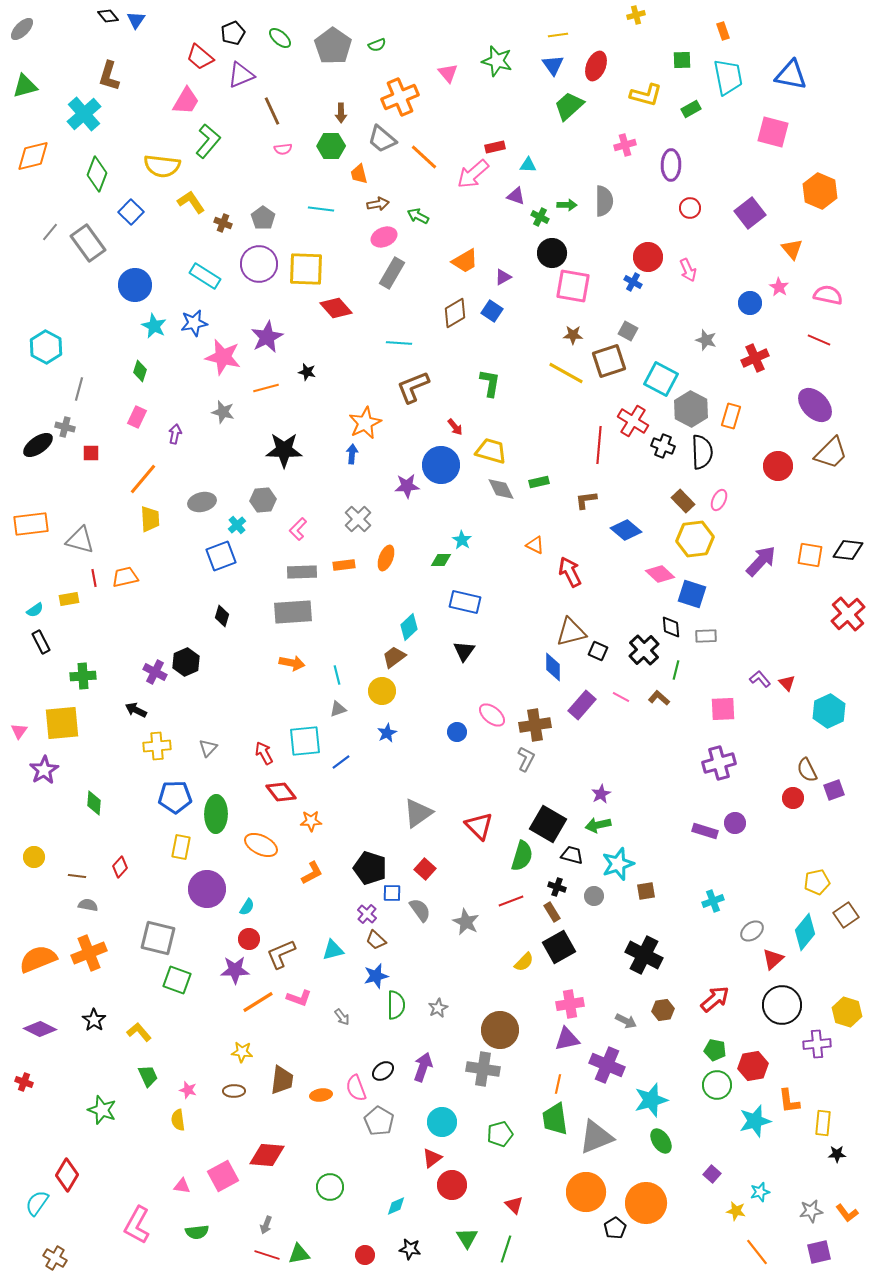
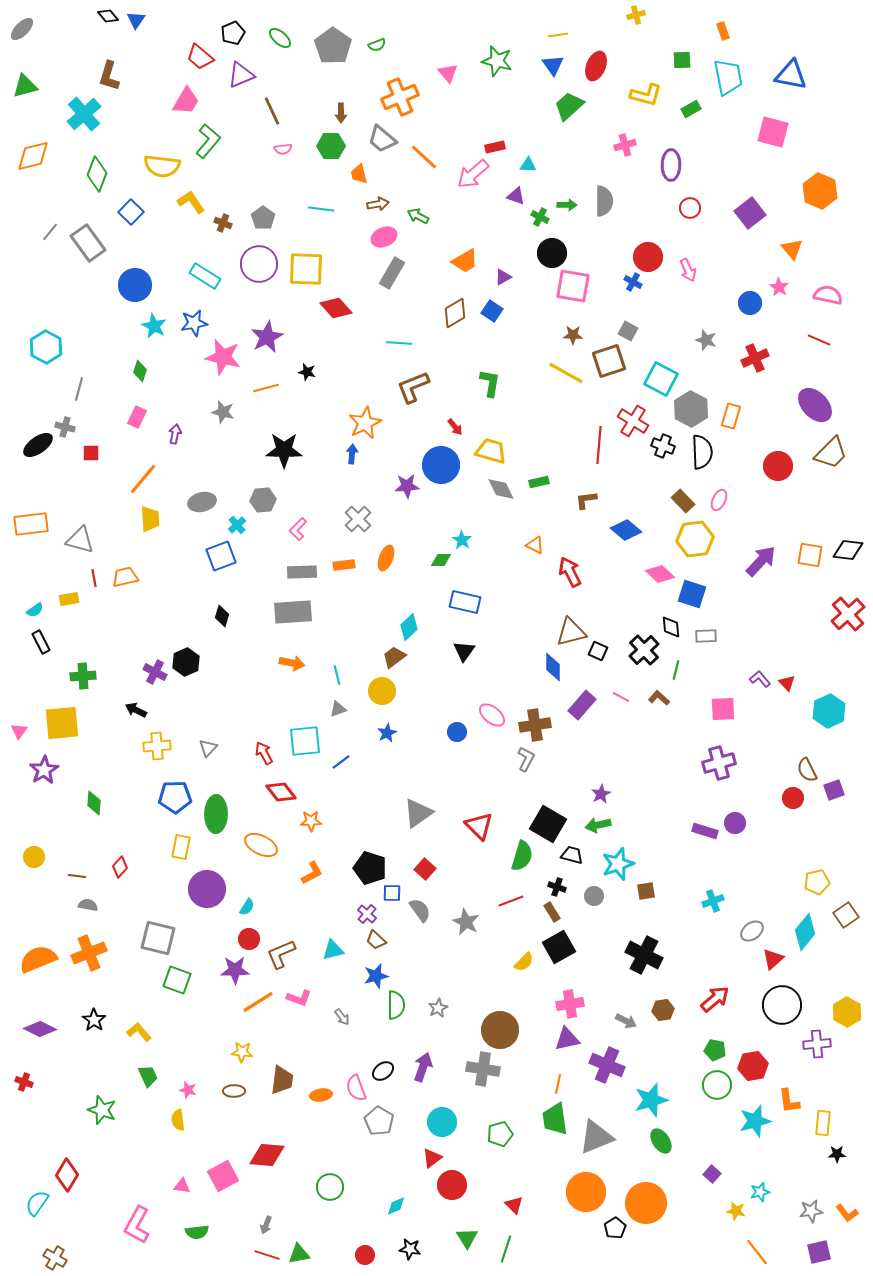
yellow hexagon at (847, 1012): rotated 12 degrees clockwise
